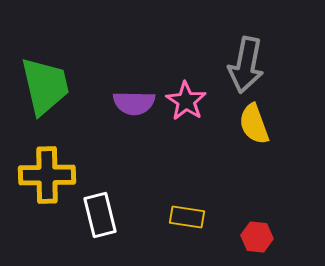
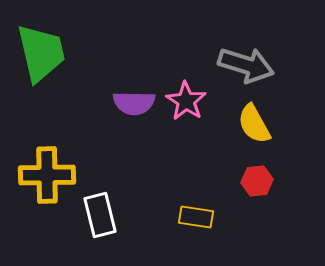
gray arrow: rotated 84 degrees counterclockwise
green trapezoid: moved 4 px left, 33 px up
yellow semicircle: rotated 9 degrees counterclockwise
yellow rectangle: moved 9 px right
red hexagon: moved 56 px up; rotated 12 degrees counterclockwise
